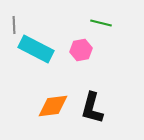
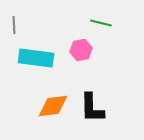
cyan rectangle: moved 9 px down; rotated 20 degrees counterclockwise
black L-shape: rotated 16 degrees counterclockwise
